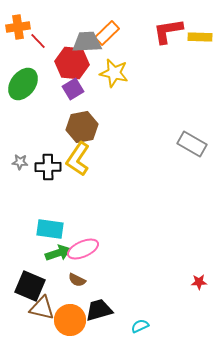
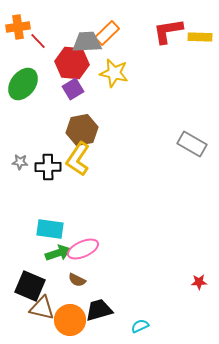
brown hexagon: moved 3 px down
